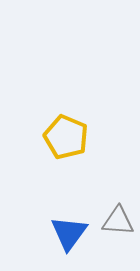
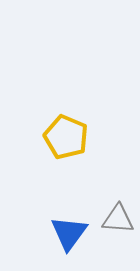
gray triangle: moved 2 px up
